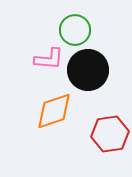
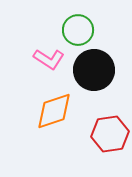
green circle: moved 3 px right
pink L-shape: rotated 28 degrees clockwise
black circle: moved 6 px right
